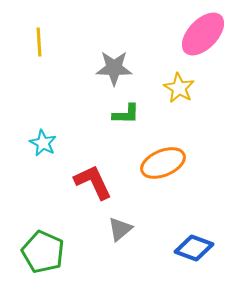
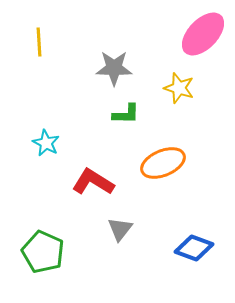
yellow star: rotated 12 degrees counterclockwise
cyan star: moved 3 px right
red L-shape: rotated 33 degrees counterclockwise
gray triangle: rotated 12 degrees counterclockwise
